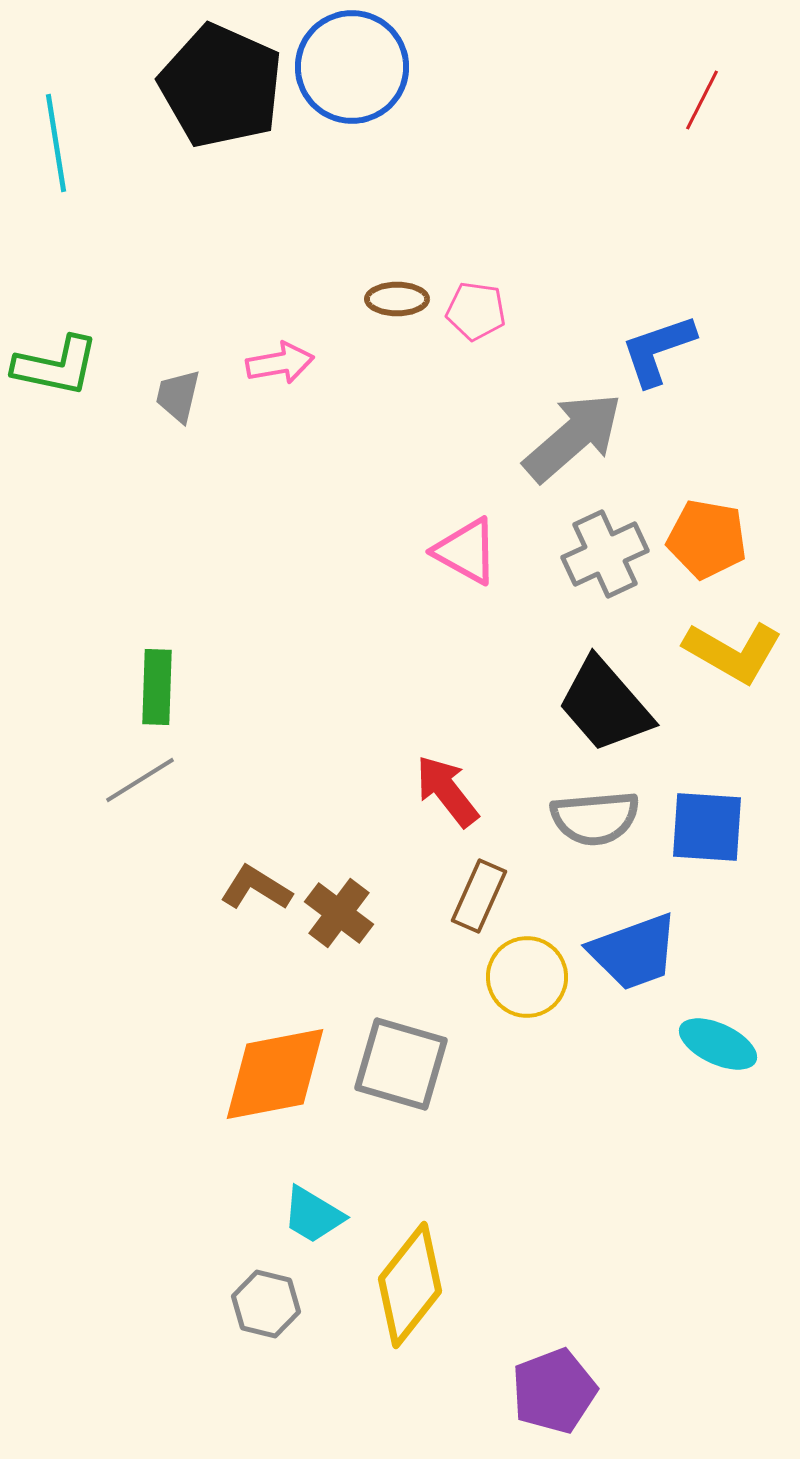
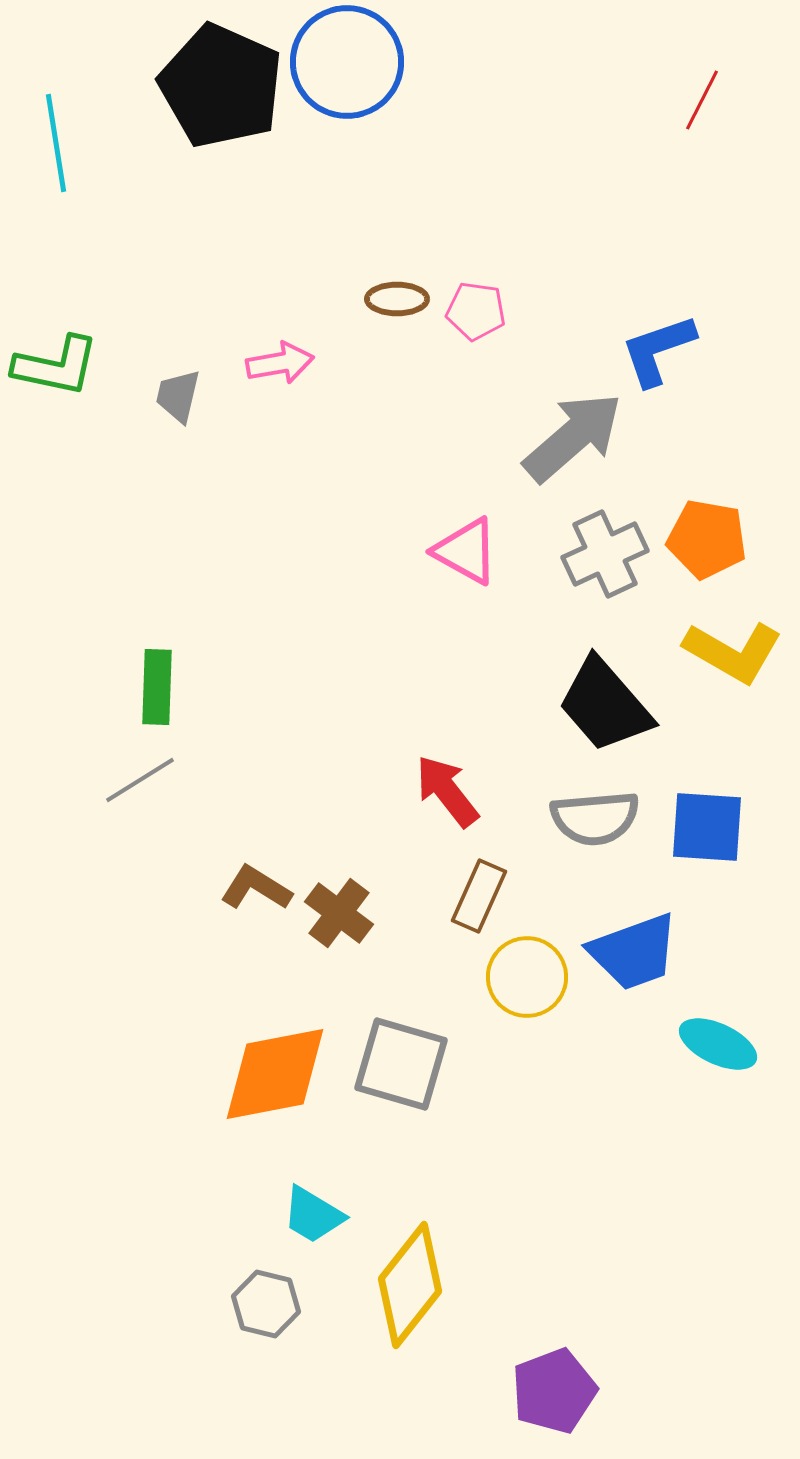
blue circle: moved 5 px left, 5 px up
